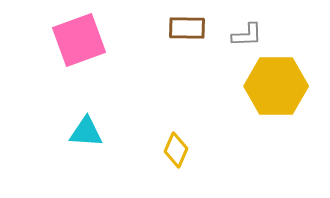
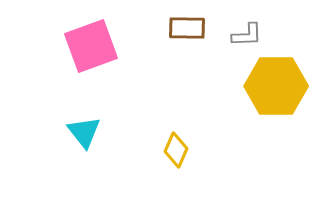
pink square: moved 12 px right, 6 px down
cyan triangle: moved 2 px left; rotated 48 degrees clockwise
